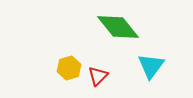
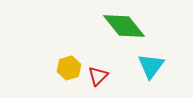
green diamond: moved 6 px right, 1 px up
